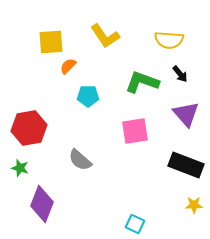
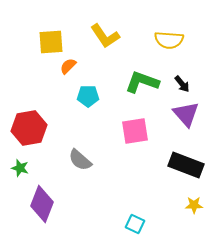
black arrow: moved 2 px right, 10 px down
